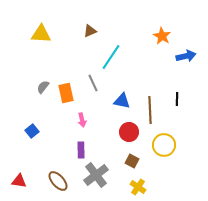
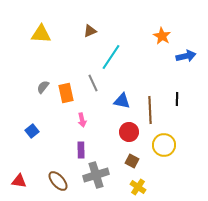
gray cross: rotated 20 degrees clockwise
